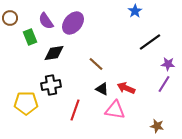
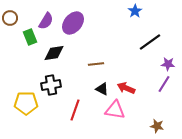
purple semicircle: rotated 114 degrees counterclockwise
brown line: rotated 49 degrees counterclockwise
